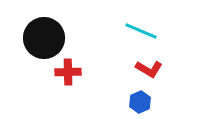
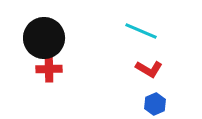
red cross: moved 19 px left, 3 px up
blue hexagon: moved 15 px right, 2 px down
